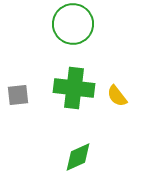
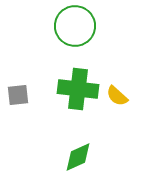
green circle: moved 2 px right, 2 px down
green cross: moved 4 px right, 1 px down
yellow semicircle: rotated 10 degrees counterclockwise
